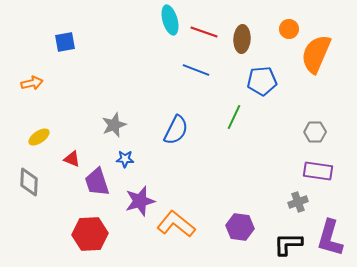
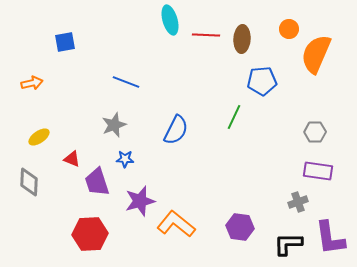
red line: moved 2 px right, 3 px down; rotated 16 degrees counterclockwise
blue line: moved 70 px left, 12 px down
purple L-shape: rotated 24 degrees counterclockwise
